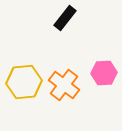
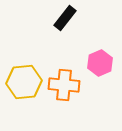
pink hexagon: moved 4 px left, 10 px up; rotated 20 degrees counterclockwise
orange cross: rotated 32 degrees counterclockwise
